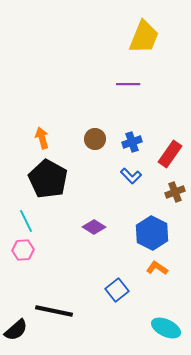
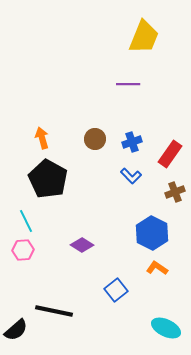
purple diamond: moved 12 px left, 18 px down
blue square: moved 1 px left
